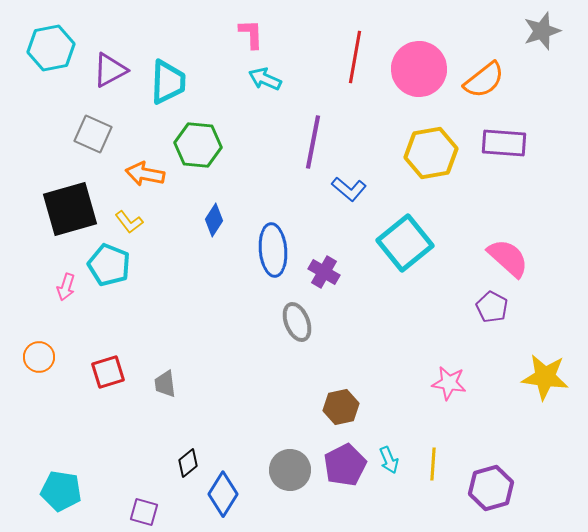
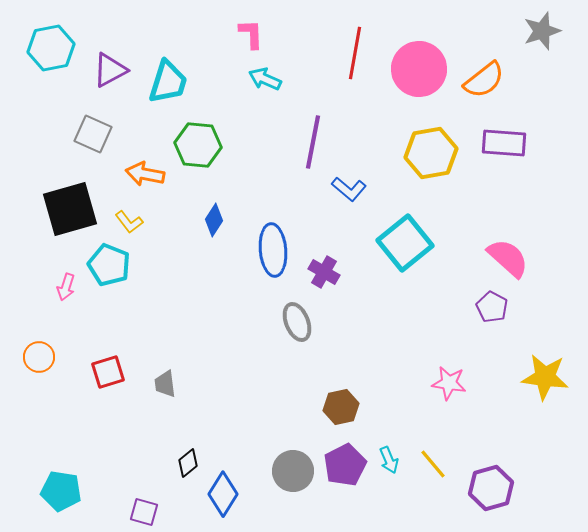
red line at (355, 57): moved 4 px up
cyan trapezoid at (168, 82): rotated 15 degrees clockwise
yellow line at (433, 464): rotated 44 degrees counterclockwise
gray circle at (290, 470): moved 3 px right, 1 px down
